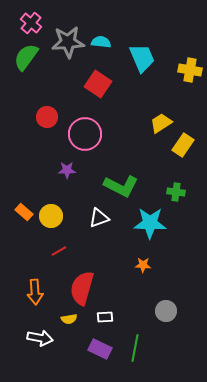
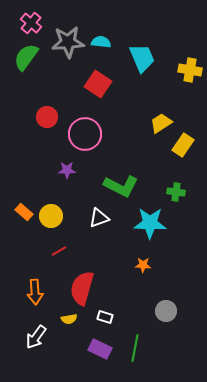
white rectangle: rotated 21 degrees clockwise
white arrow: moved 4 px left, 1 px up; rotated 115 degrees clockwise
